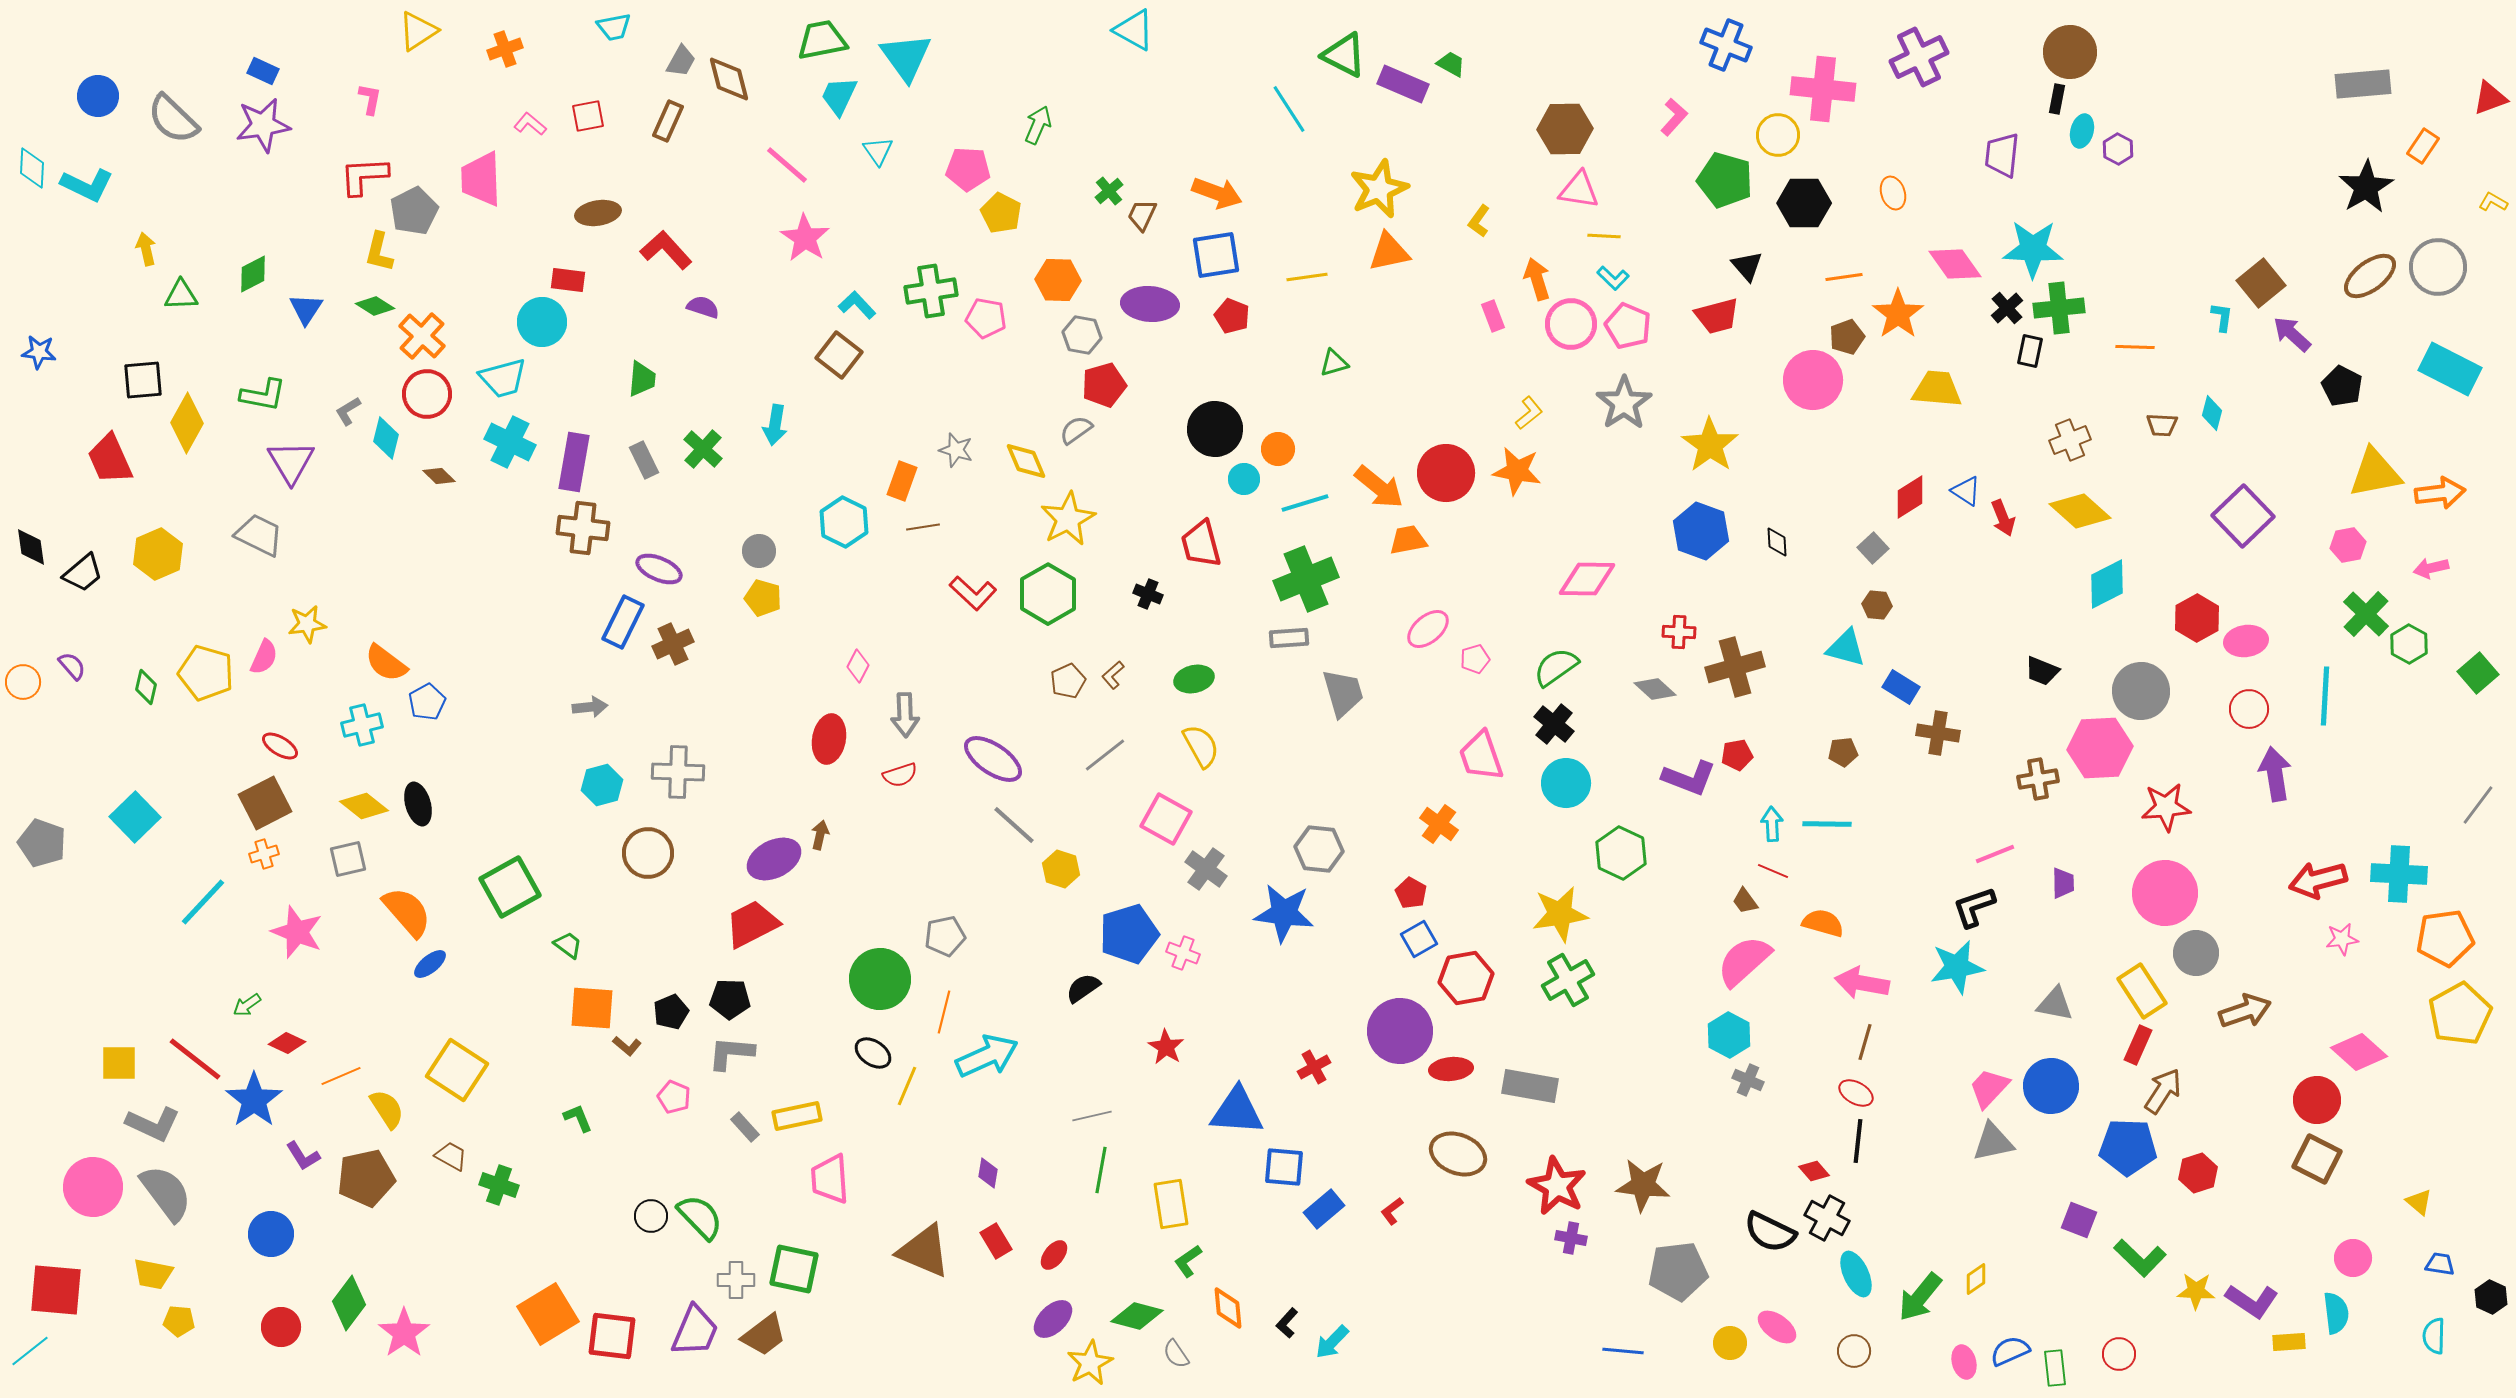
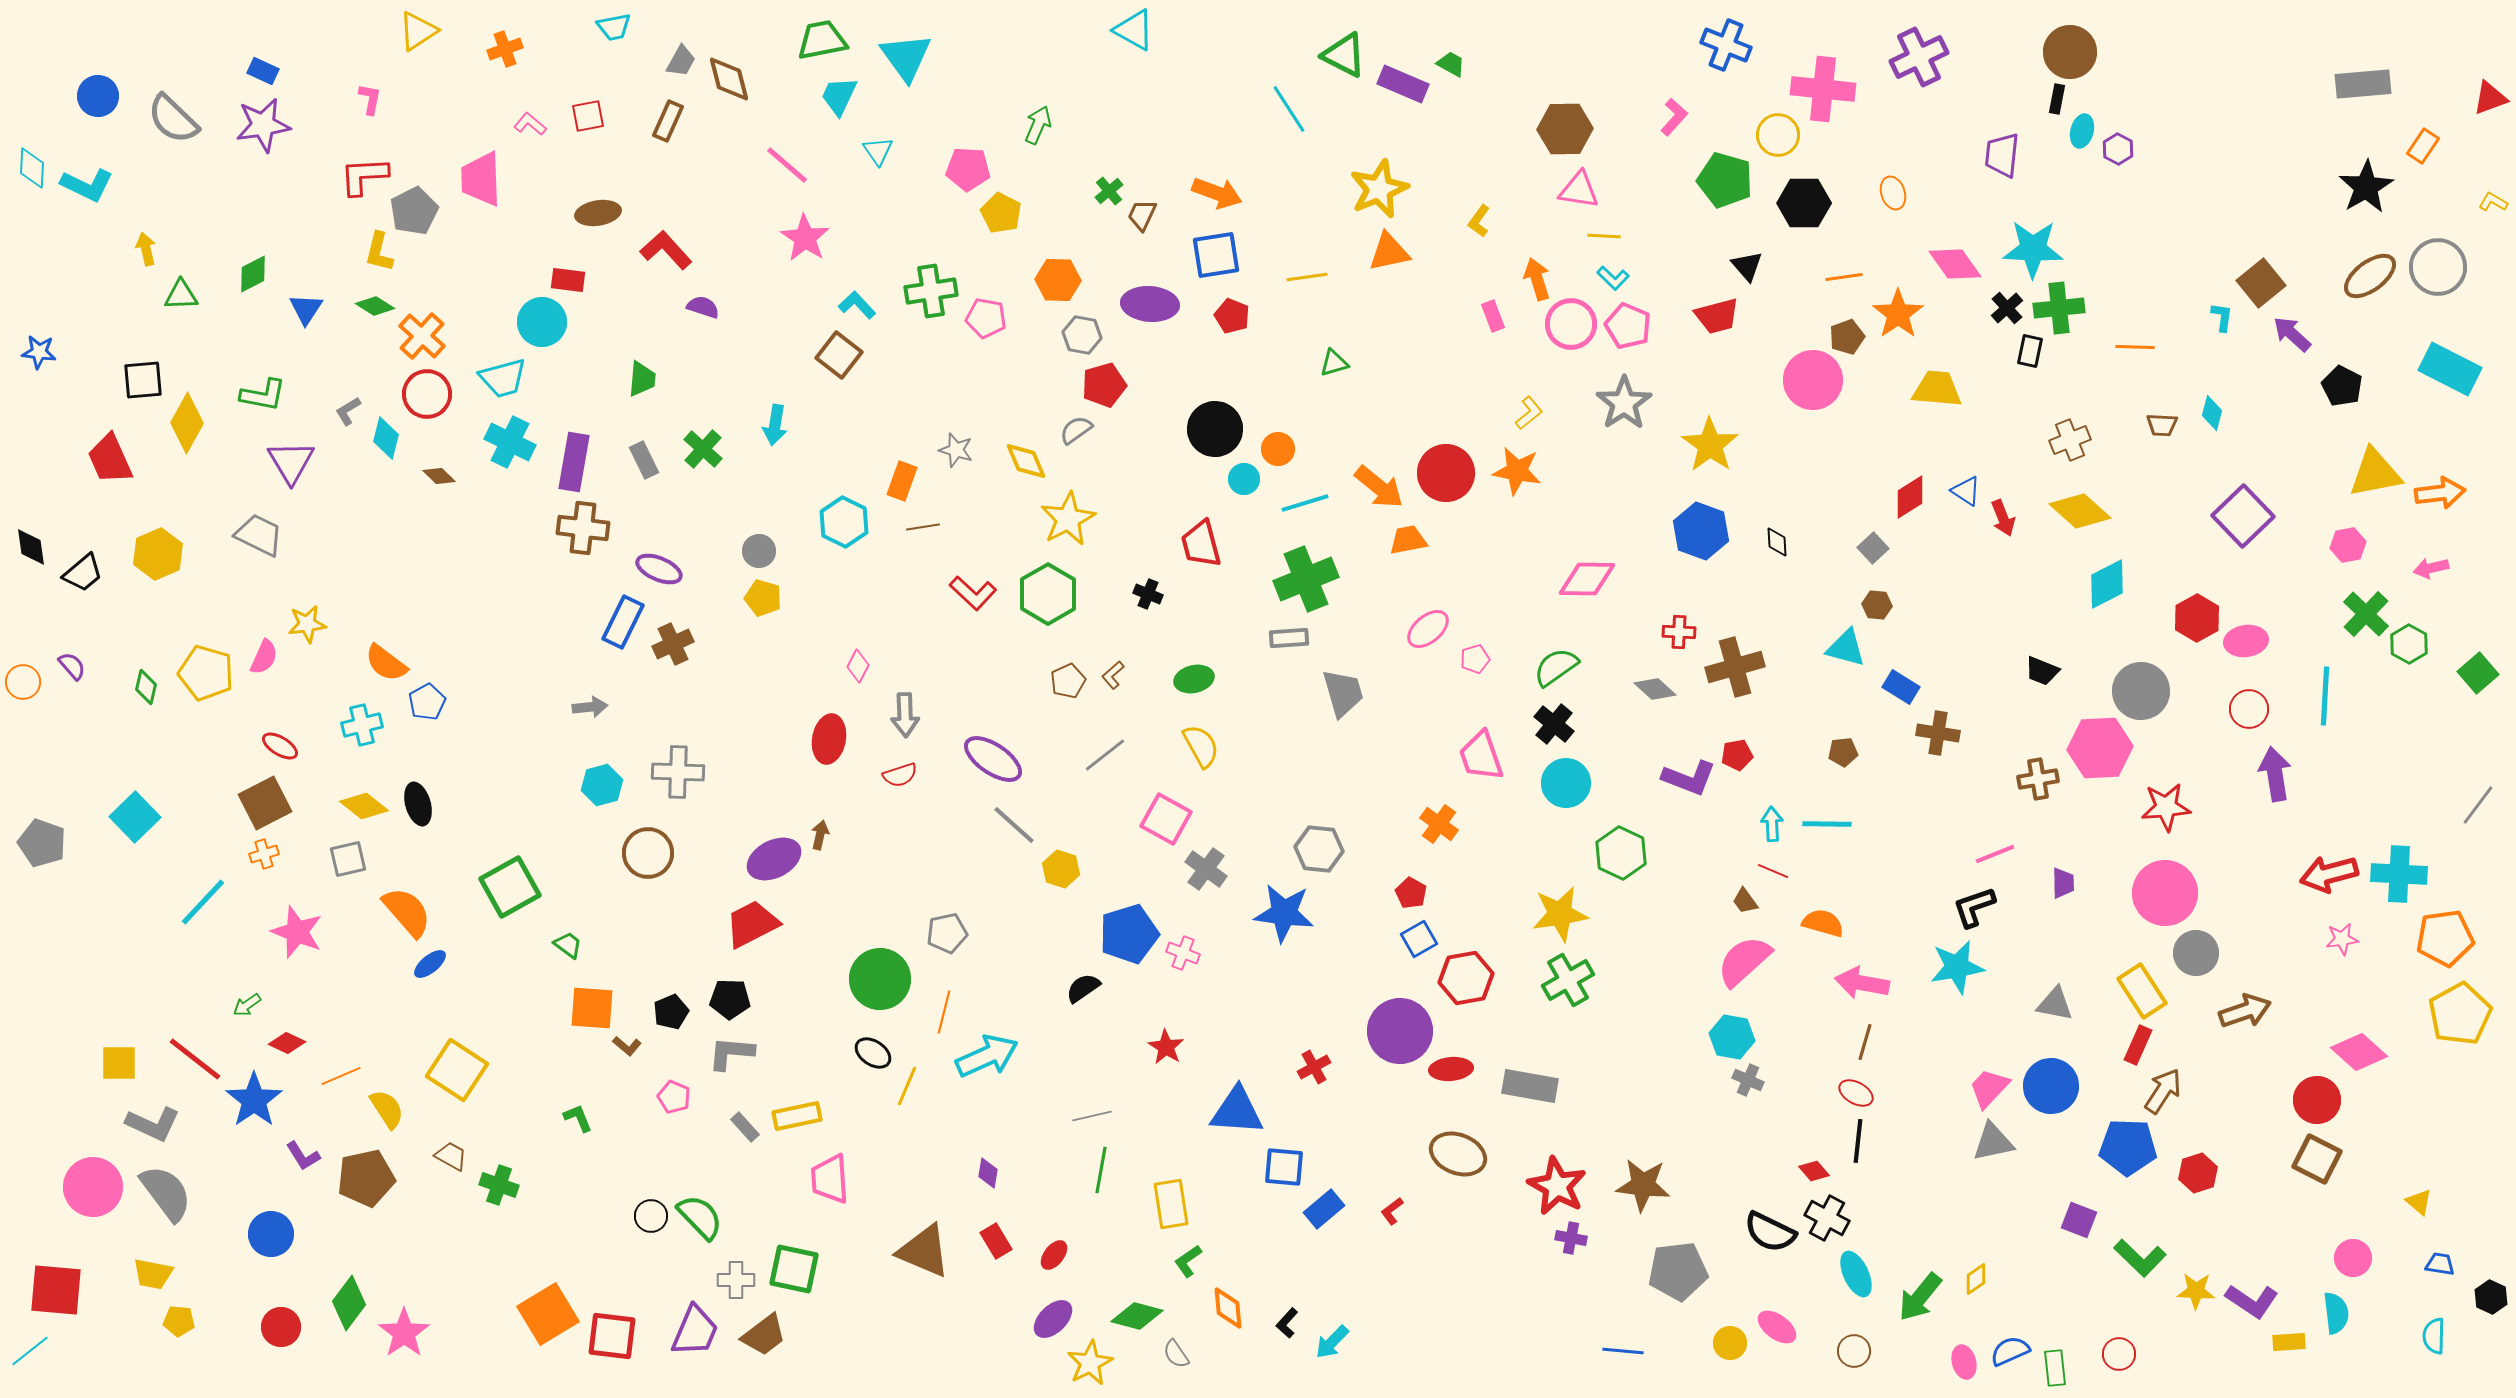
red arrow at (2318, 880): moved 11 px right, 6 px up
gray pentagon at (945, 936): moved 2 px right, 3 px up
cyan hexagon at (1729, 1035): moved 3 px right, 2 px down; rotated 18 degrees counterclockwise
